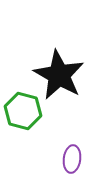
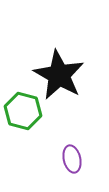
purple ellipse: rotated 20 degrees counterclockwise
